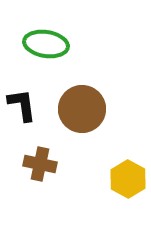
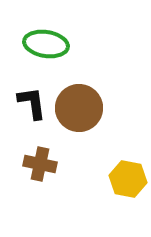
black L-shape: moved 10 px right, 2 px up
brown circle: moved 3 px left, 1 px up
yellow hexagon: rotated 18 degrees counterclockwise
